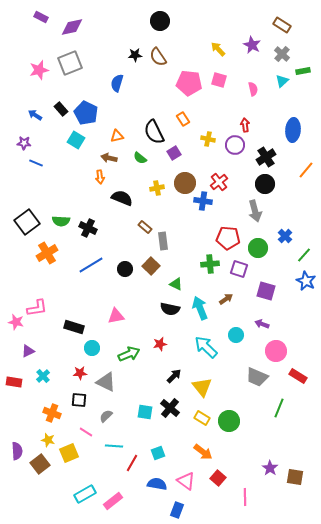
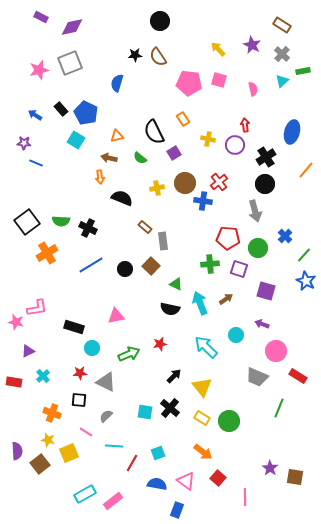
blue ellipse at (293, 130): moved 1 px left, 2 px down; rotated 10 degrees clockwise
cyan arrow at (200, 308): moved 5 px up
